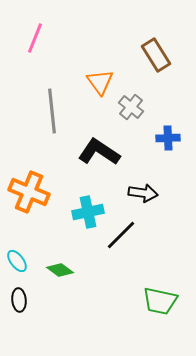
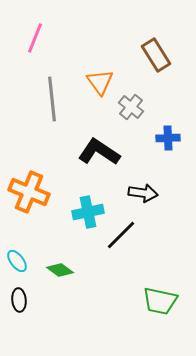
gray line: moved 12 px up
